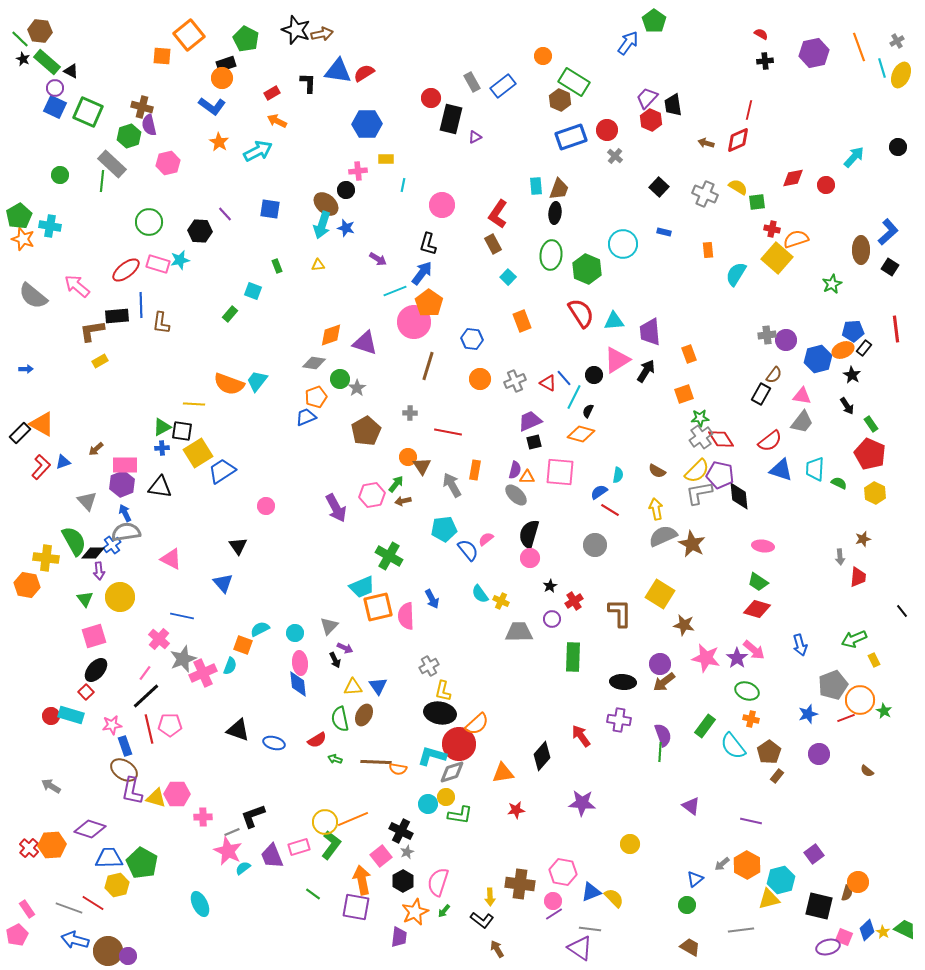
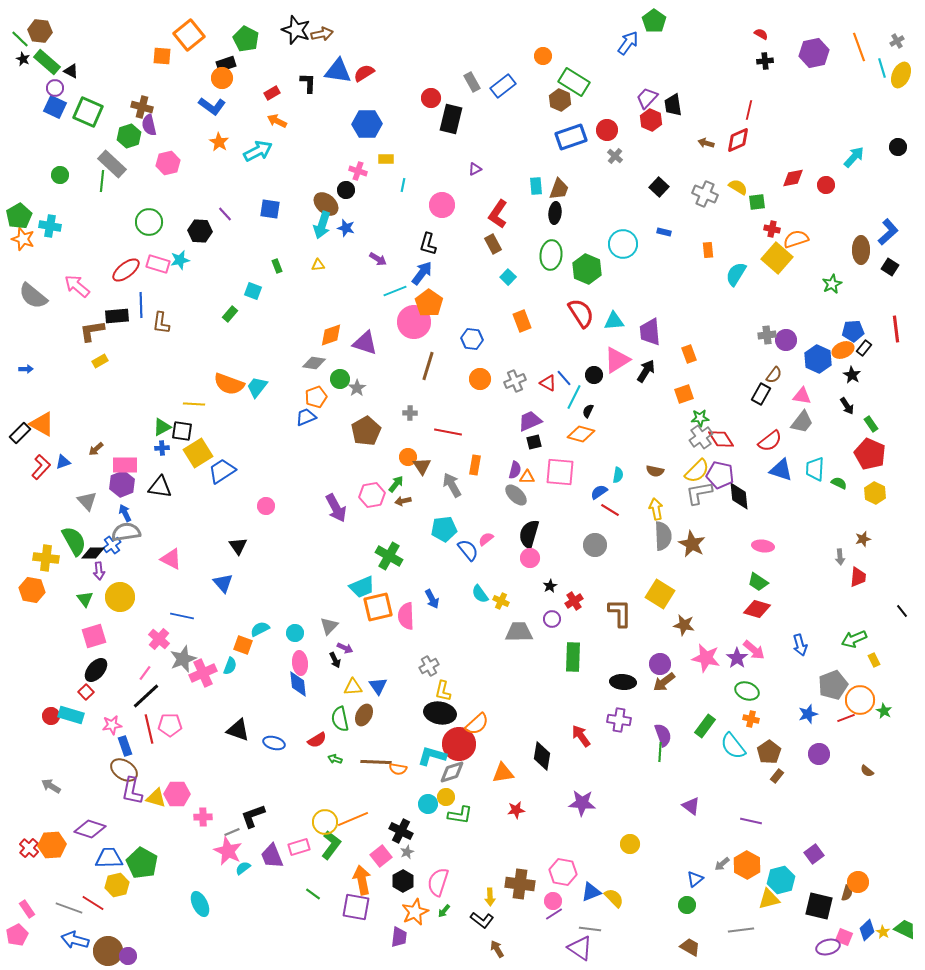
purple triangle at (475, 137): moved 32 px down
pink cross at (358, 171): rotated 24 degrees clockwise
blue hexagon at (818, 359): rotated 20 degrees counterclockwise
cyan trapezoid at (257, 381): moved 6 px down
orange rectangle at (475, 470): moved 5 px up
brown semicircle at (657, 471): moved 2 px left; rotated 18 degrees counterclockwise
gray semicircle at (663, 536): rotated 112 degrees clockwise
orange hexagon at (27, 585): moved 5 px right, 5 px down
black diamond at (542, 756): rotated 32 degrees counterclockwise
